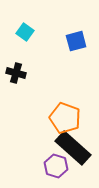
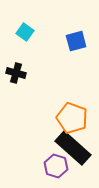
orange pentagon: moved 7 px right
